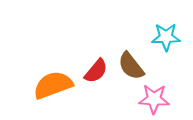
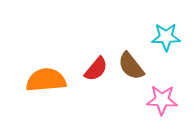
red semicircle: moved 2 px up
orange semicircle: moved 7 px left, 5 px up; rotated 15 degrees clockwise
pink star: moved 8 px right, 1 px down
